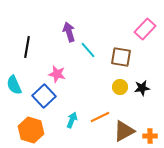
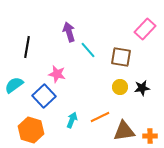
cyan semicircle: rotated 78 degrees clockwise
brown triangle: rotated 20 degrees clockwise
